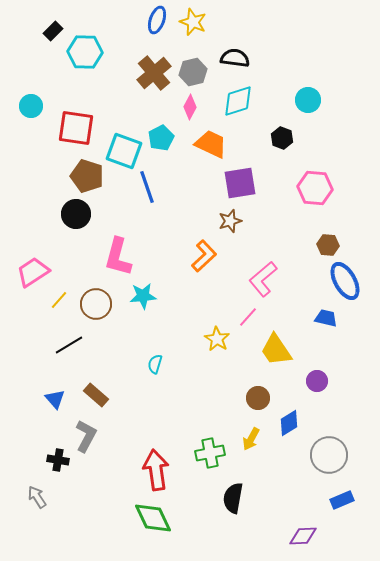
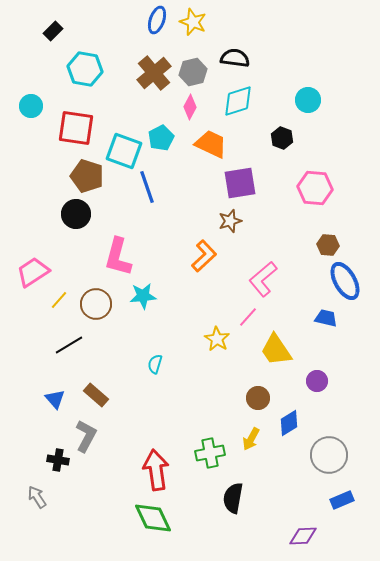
cyan hexagon at (85, 52): moved 17 px down; rotated 8 degrees clockwise
